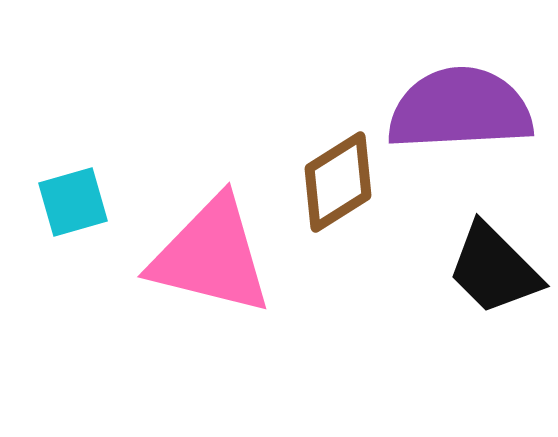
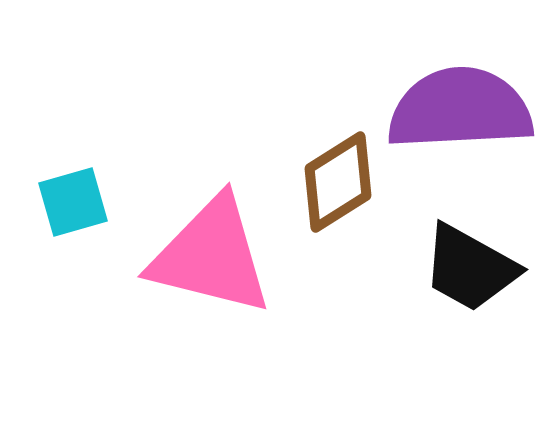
black trapezoid: moved 24 px left, 1 px up; rotated 16 degrees counterclockwise
